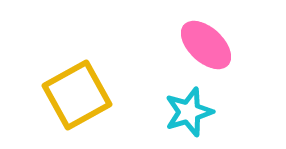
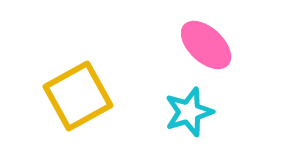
yellow square: moved 1 px right, 1 px down
